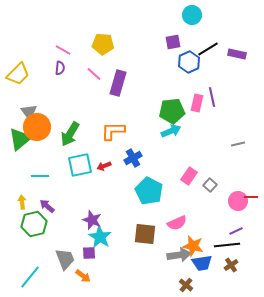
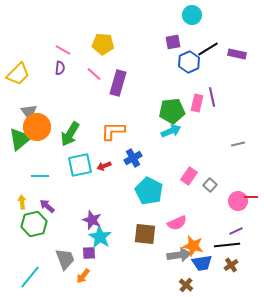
orange arrow at (83, 276): rotated 91 degrees clockwise
